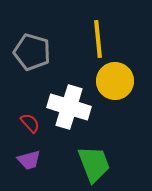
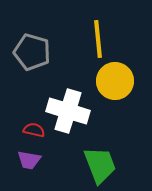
white cross: moved 1 px left, 4 px down
red semicircle: moved 4 px right, 7 px down; rotated 35 degrees counterclockwise
purple trapezoid: rotated 25 degrees clockwise
green trapezoid: moved 6 px right, 1 px down
